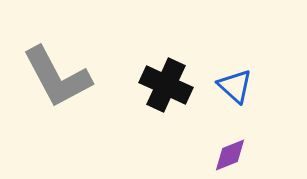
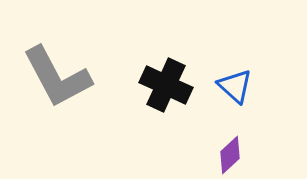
purple diamond: rotated 21 degrees counterclockwise
